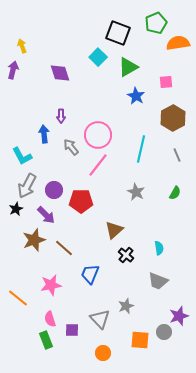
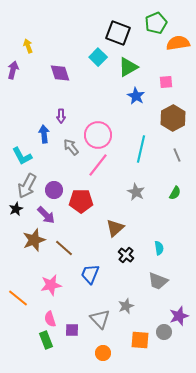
yellow arrow at (22, 46): moved 6 px right
brown triangle at (114, 230): moved 1 px right, 2 px up
